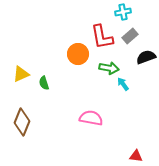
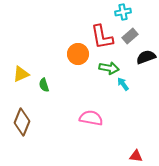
green semicircle: moved 2 px down
